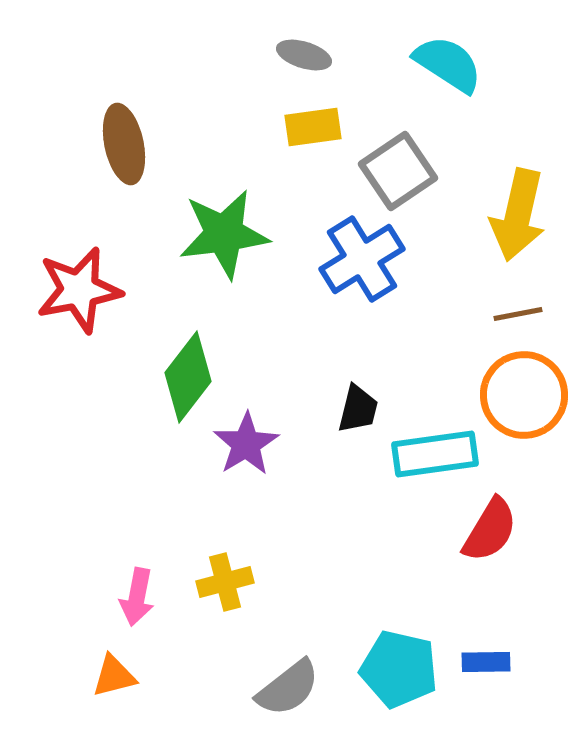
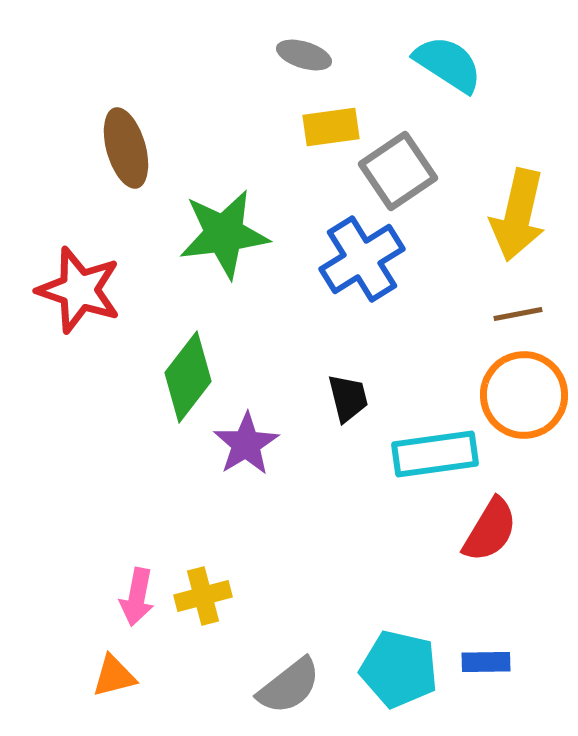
yellow rectangle: moved 18 px right
brown ellipse: moved 2 px right, 4 px down; rotated 4 degrees counterclockwise
red star: rotated 30 degrees clockwise
black trapezoid: moved 10 px left, 11 px up; rotated 28 degrees counterclockwise
yellow cross: moved 22 px left, 14 px down
gray semicircle: moved 1 px right, 2 px up
